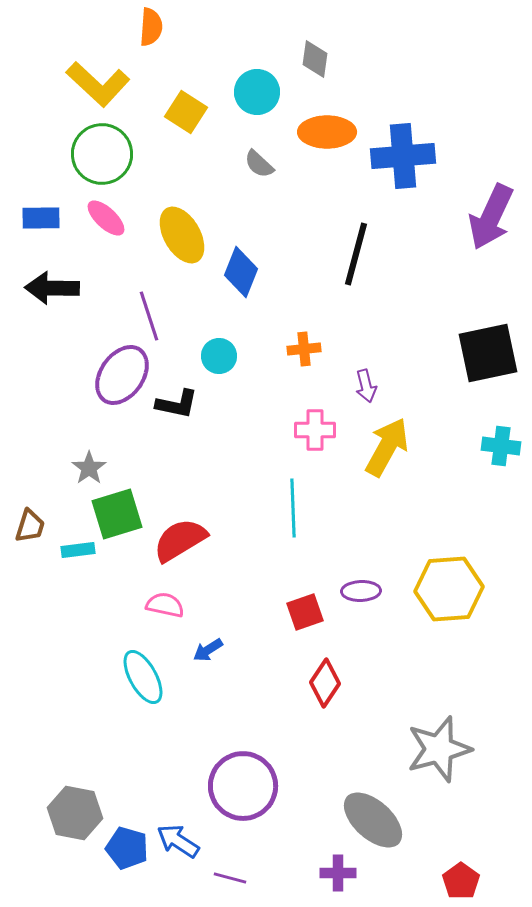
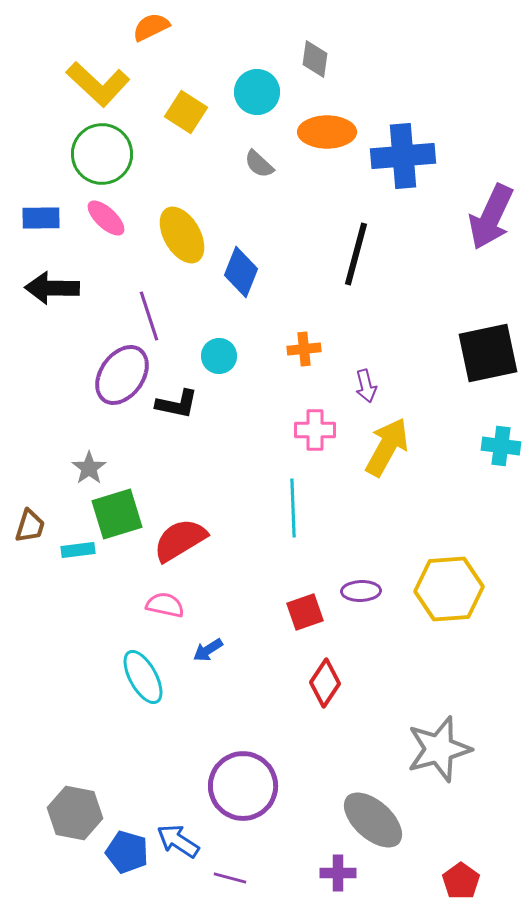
orange semicircle at (151, 27): rotated 120 degrees counterclockwise
blue pentagon at (127, 848): moved 4 px down
